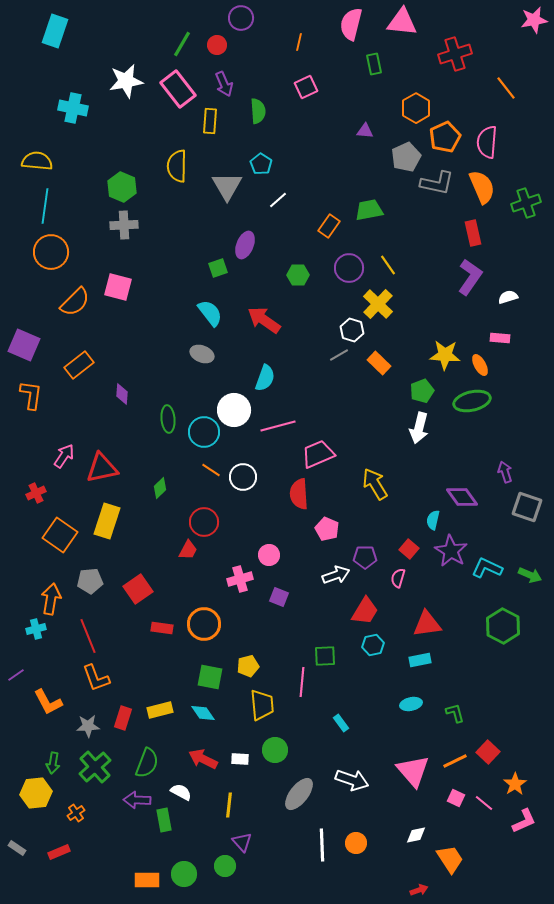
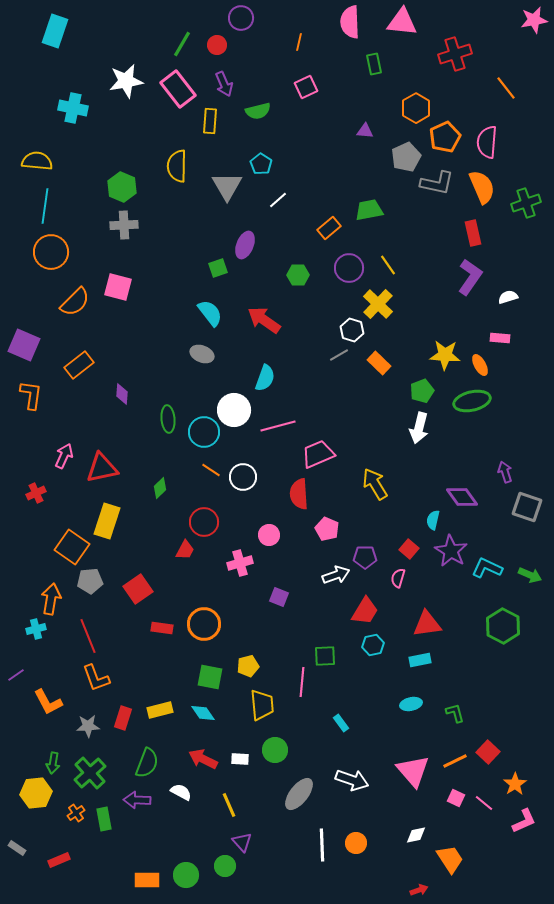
pink semicircle at (351, 24): moved 1 px left, 2 px up; rotated 16 degrees counterclockwise
green semicircle at (258, 111): rotated 80 degrees clockwise
orange rectangle at (329, 226): moved 2 px down; rotated 15 degrees clockwise
pink arrow at (64, 456): rotated 10 degrees counterclockwise
orange square at (60, 535): moved 12 px right, 12 px down
red trapezoid at (188, 550): moved 3 px left
pink circle at (269, 555): moved 20 px up
pink cross at (240, 579): moved 16 px up
green cross at (95, 767): moved 5 px left, 6 px down
yellow line at (229, 805): rotated 30 degrees counterclockwise
green rectangle at (164, 820): moved 60 px left, 1 px up
red rectangle at (59, 852): moved 8 px down
green circle at (184, 874): moved 2 px right, 1 px down
